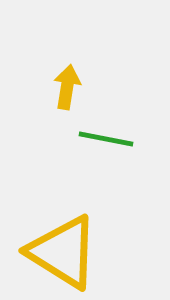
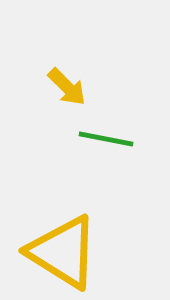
yellow arrow: rotated 126 degrees clockwise
